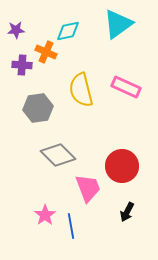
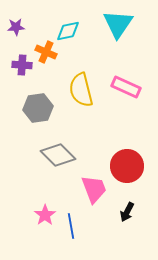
cyan triangle: rotated 20 degrees counterclockwise
purple star: moved 3 px up
red circle: moved 5 px right
pink trapezoid: moved 6 px right, 1 px down
